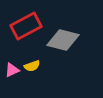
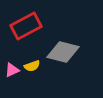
gray diamond: moved 12 px down
